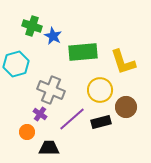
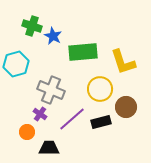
yellow circle: moved 1 px up
